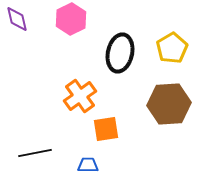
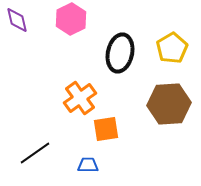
purple diamond: moved 1 px down
orange cross: moved 2 px down
black line: rotated 24 degrees counterclockwise
